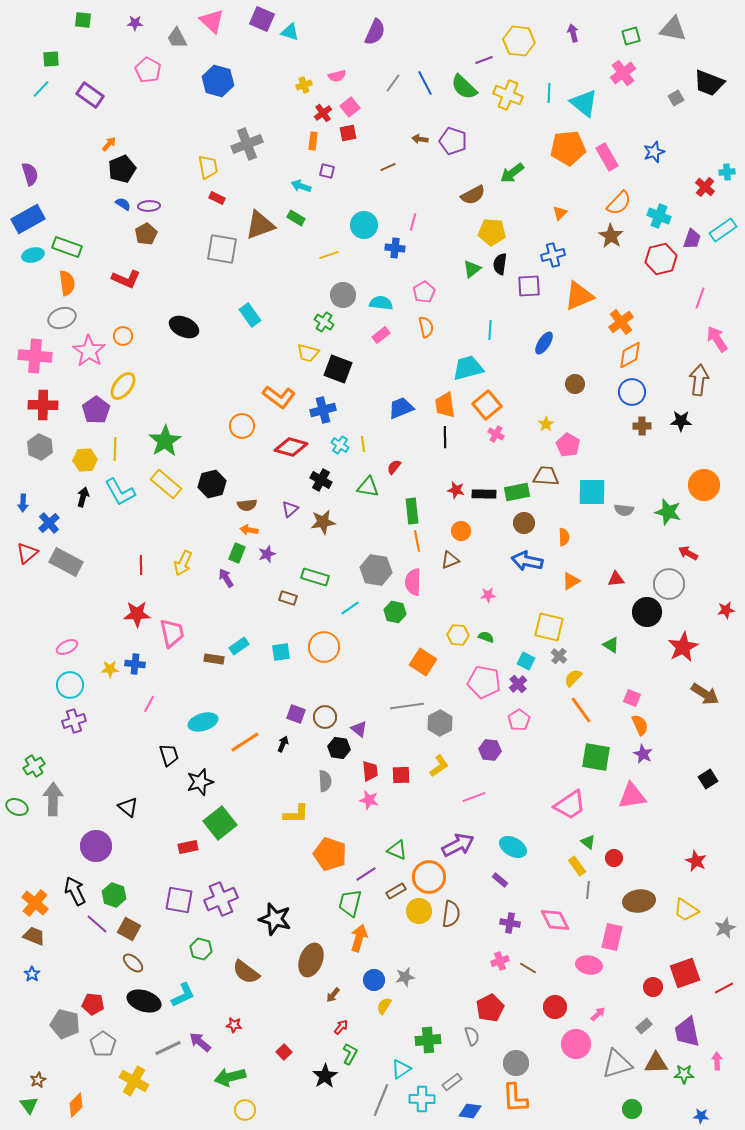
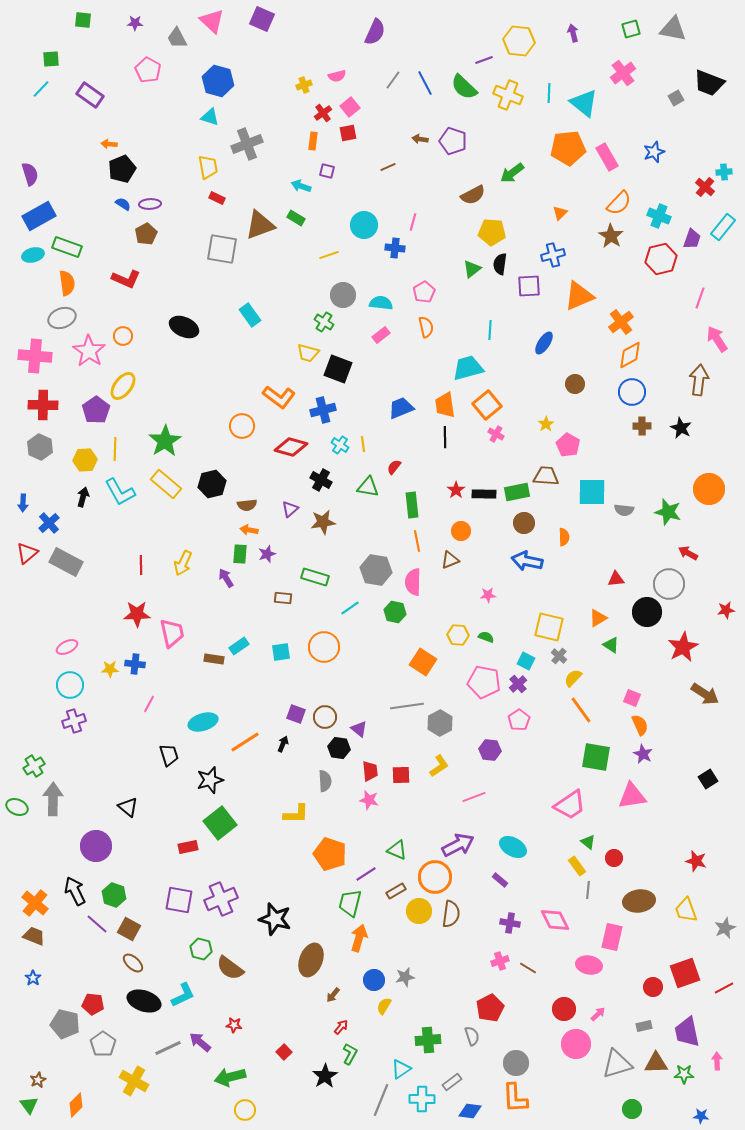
cyan triangle at (290, 32): moved 80 px left, 85 px down
green square at (631, 36): moved 7 px up
gray line at (393, 83): moved 3 px up
orange arrow at (109, 144): rotated 126 degrees counterclockwise
cyan cross at (727, 172): moved 3 px left
purple ellipse at (149, 206): moved 1 px right, 2 px up
blue rectangle at (28, 219): moved 11 px right, 3 px up
cyan rectangle at (723, 230): moved 3 px up; rotated 16 degrees counterclockwise
black star at (681, 421): moved 7 px down; rotated 25 degrees clockwise
orange circle at (704, 485): moved 5 px right, 4 px down
red star at (456, 490): rotated 24 degrees clockwise
green rectangle at (412, 511): moved 6 px up
green rectangle at (237, 553): moved 3 px right, 1 px down; rotated 18 degrees counterclockwise
orange triangle at (571, 581): moved 27 px right, 37 px down
brown rectangle at (288, 598): moved 5 px left; rotated 12 degrees counterclockwise
black star at (200, 782): moved 10 px right, 2 px up
red star at (696, 861): rotated 10 degrees counterclockwise
orange circle at (429, 877): moved 6 px right
yellow trapezoid at (686, 910): rotated 36 degrees clockwise
brown semicircle at (246, 972): moved 16 px left, 4 px up
blue star at (32, 974): moved 1 px right, 4 px down
red circle at (555, 1007): moved 9 px right, 2 px down
gray rectangle at (644, 1026): rotated 28 degrees clockwise
